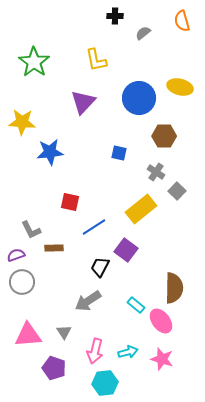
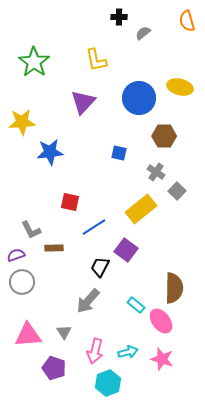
black cross: moved 4 px right, 1 px down
orange semicircle: moved 5 px right
yellow star: rotated 8 degrees counterclockwise
gray arrow: rotated 16 degrees counterclockwise
cyan hexagon: moved 3 px right; rotated 15 degrees counterclockwise
